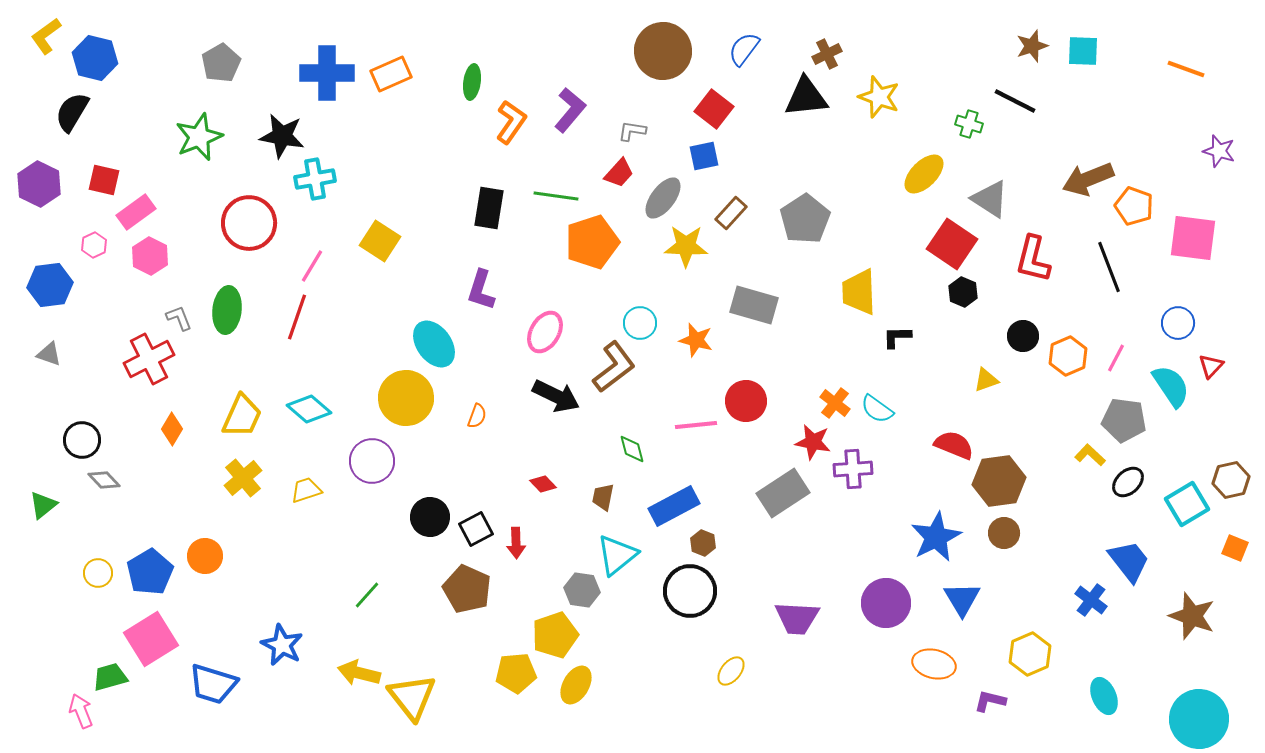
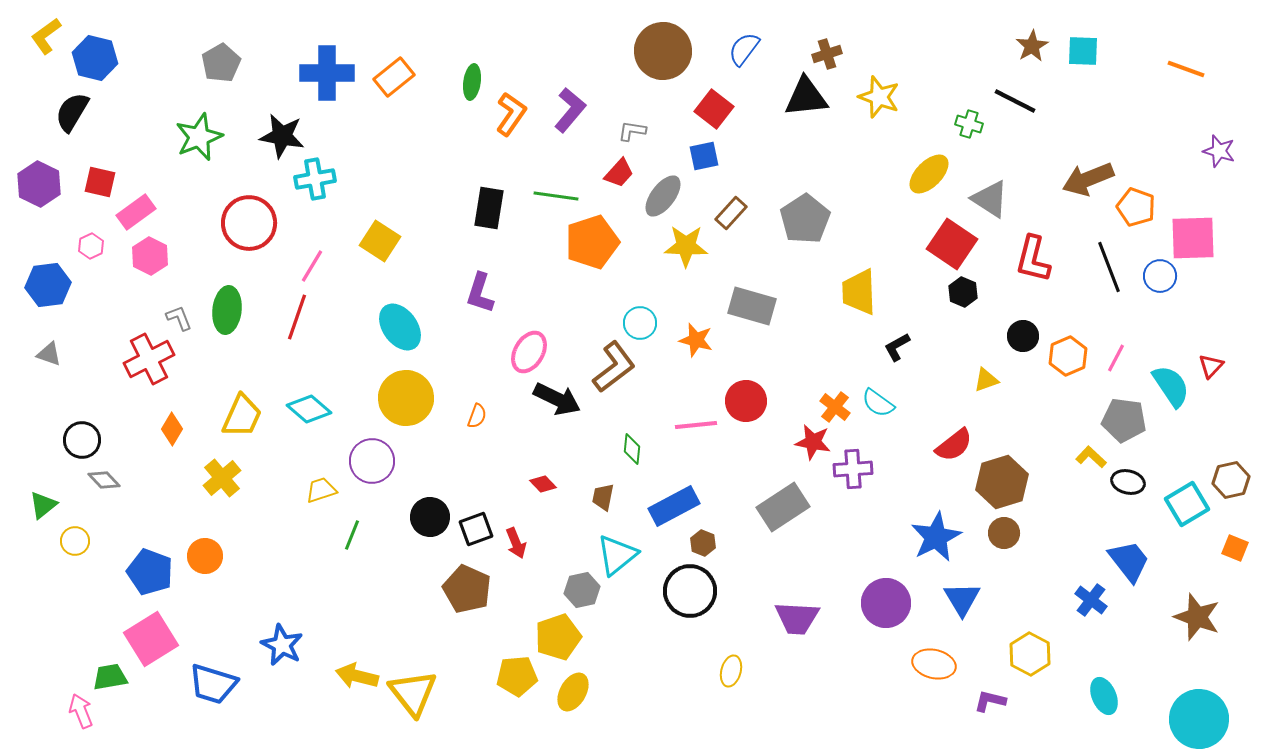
brown star at (1032, 46): rotated 12 degrees counterclockwise
brown cross at (827, 54): rotated 8 degrees clockwise
orange rectangle at (391, 74): moved 3 px right, 3 px down; rotated 15 degrees counterclockwise
orange L-shape at (511, 122): moved 8 px up
yellow ellipse at (924, 174): moved 5 px right
red square at (104, 180): moved 4 px left, 2 px down
gray ellipse at (663, 198): moved 2 px up
orange pentagon at (1134, 206): moved 2 px right, 1 px down
pink square at (1193, 238): rotated 9 degrees counterclockwise
pink hexagon at (94, 245): moved 3 px left, 1 px down
blue hexagon at (50, 285): moved 2 px left
purple L-shape at (481, 290): moved 1 px left, 3 px down
gray rectangle at (754, 305): moved 2 px left, 1 px down
blue circle at (1178, 323): moved 18 px left, 47 px up
pink ellipse at (545, 332): moved 16 px left, 20 px down
black L-shape at (897, 337): moved 10 px down; rotated 28 degrees counterclockwise
cyan ellipse at (434, 344): moved 34 px left, 17 px up
black arrow at (556, 396): moved 1 px right, 3 px down
orange cross at (835, 403): moved 4 px down
cyan semicircle at (877, 409): moved 1 px right, 6 px up
red semicircle at (954, 445): rotated 120 degrees clockwise
green diamond at (632, 449): rotated 20 degrees clockwise
yellow L-shape at (1090, 455): moved 1 px right, 2 px down
yellow cross at (243, 478): moved 21 px left
brown hexagon at (999, 481): moved 3 px right, 1 px down; rotated 9 degrees counterclockwise
black ellipse at (1128, 482): rotated 56 degrees clockwise
yellow trapezoid at (306, 490): moved 15 px right
gray rectangle at (783, 493): moved 14 px down
black square at (476, 529): rotated 8 degrees clockwise
red arrow at (516, 543): rotated 20 degrees counterclockwise
blue pentagon at (150, 572): rotated 21 degrees counterclockwise
yellow circle at (98, 573): moved 23 px left, 32 px up
gray hexagon at (582, 590): rotated 20 degrees counterclockwise
green line at (367, 595): moved 15 px left, 60 px up; rotated 20 degrees counterclockwise
brown star at (1192, 616): moved 5 px right, 1 px down
yellow pentagon at (555, 635): moved 3 px right, 2 px down
yellow hexagon at (1030, 654): rotated 9 degrees counterclockwise
yellow ellipse at (731, 671): rotated 24 degrees counterclockwise
yellow arrow at (359, 673): moved 2 px left, 3 px down
yellow pentagon at (516, 673): moved 1 px right, 3 px down
green trapezoid at (110, 677): rotated 6 degrees clockwise
yellow ellipse at (576, 685): moved 3 px left, 7 px down
yellow triangle at (412, 697): moved 1 px right, 4 px up
